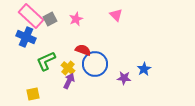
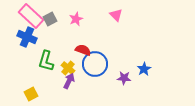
blue cross: moved 1 px right
green L-shape: rotated 50 degrees counterclockwise
yellow square: moved 2 px left; rotated 16 degrees counterclockwise
